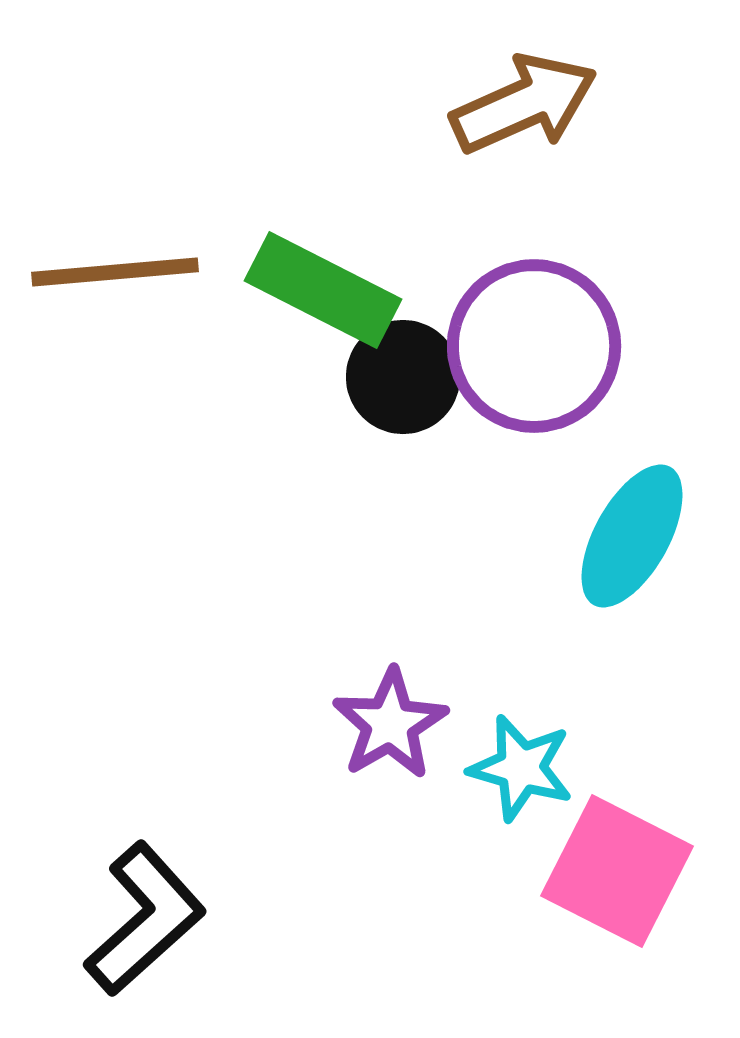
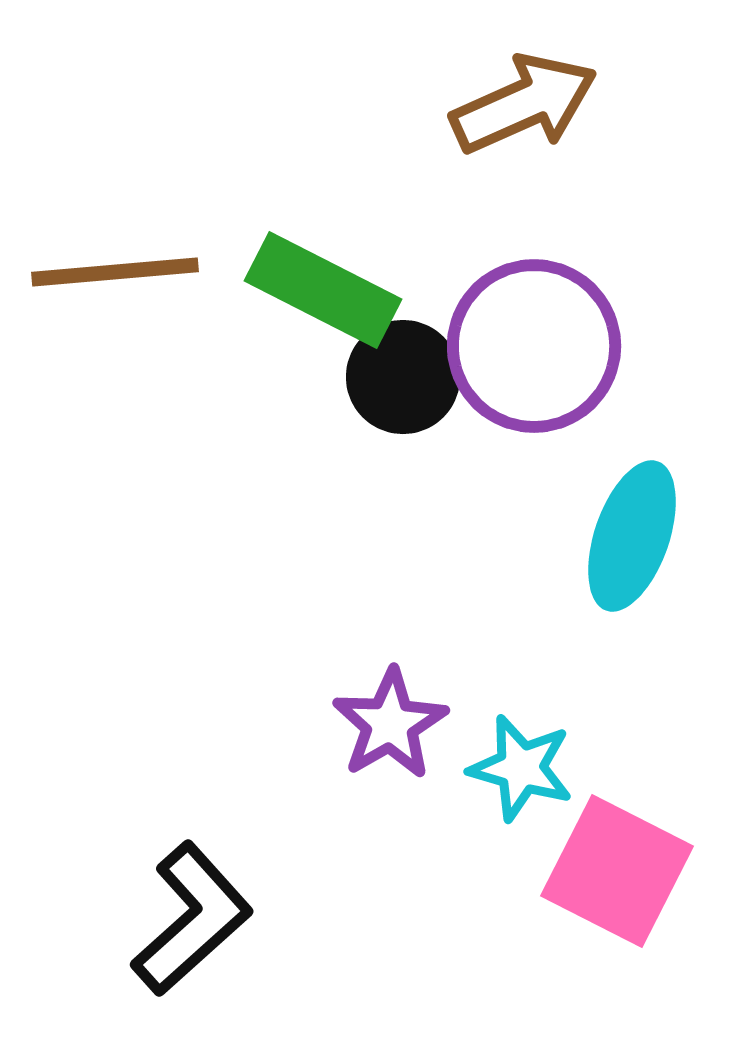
cyan ellipse: rotated 10 degrees counterclockwise
black L-shape: moved 47 px right
